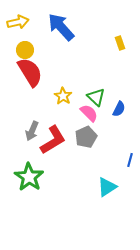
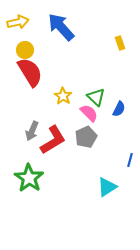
green star: moved 1 px down
